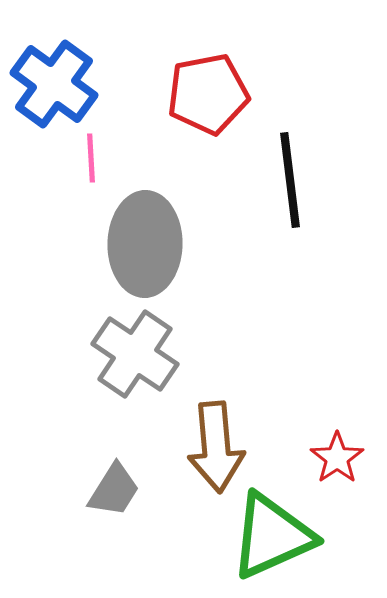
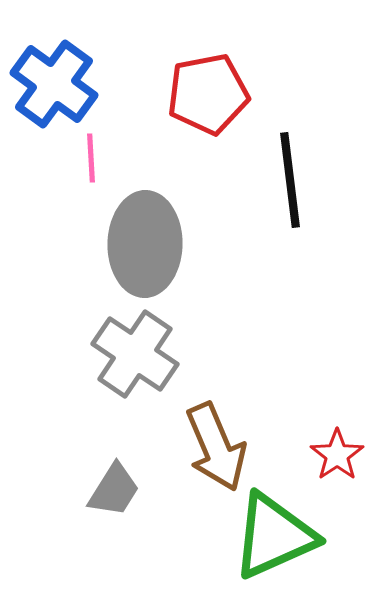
brown arrow: rotated 18 degrees counterclockwise
red star: moved 3 px up
green triangle: moved 2 px right
